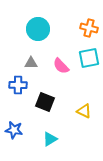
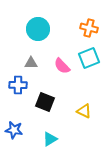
cyan square: rotated 10 degrees counterclockwise
pink semicircle: moved 1 px right
